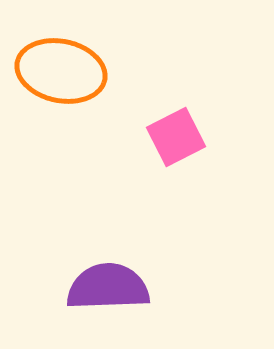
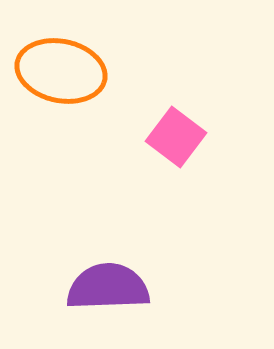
pink square: rotated 26 degrees counterclockwise
